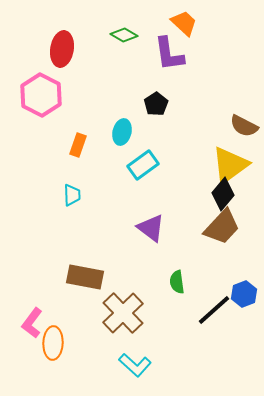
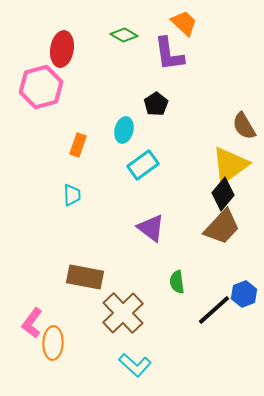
pink hexagon: moved 8 px up; rotated 18 degrees clockwise
brown semicircle: rotated 32 degrees clockwise
cyan ellipse: moved 2 px right, 2 px up
